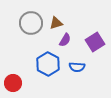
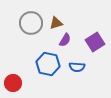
blue hexagon: rotated 15 degrees counterclockwise
